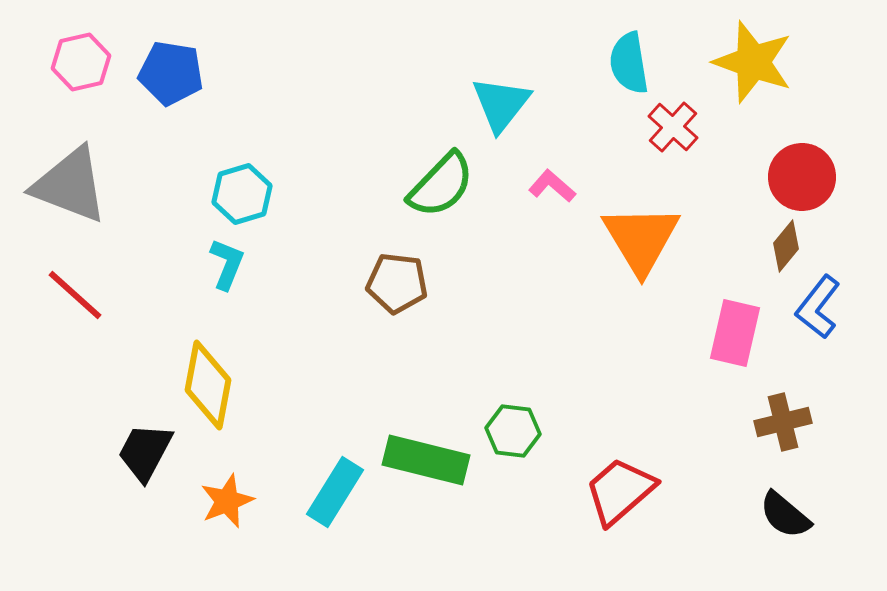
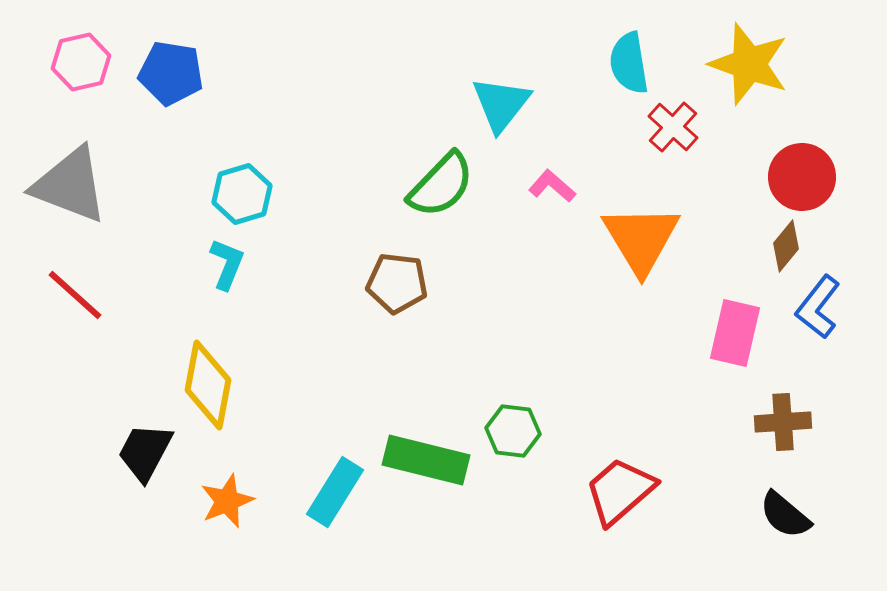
yellow star: moved 4 px left, 2 px down
brown cross: rotated 10 degrees clockwise
